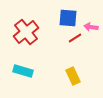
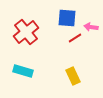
blue square: moved 1 px left
